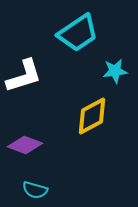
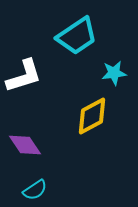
cyan trapezoid: moved 1 px left, 3 px down
cyan star: moved 1 px left, 2 px down
purple diamond: rotated 36 degrees clockwise
cyan semicircle: rotated 50 degrees counterclockwise
